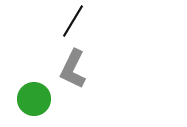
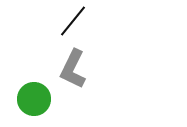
black line: rotated 8 degrees clockwise
